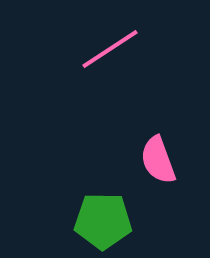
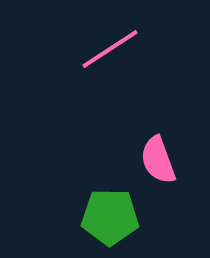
green pentagon: moved 7 px right, 4 px up
